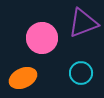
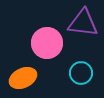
purple triangle: rotated 28 degrees clockwise
pink circle: moved 5 px right, 5 px down
